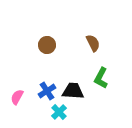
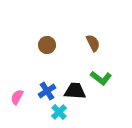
green L-shape: rotated 80 degrees counterclockwise
black trapezoid: moved 2 px right
